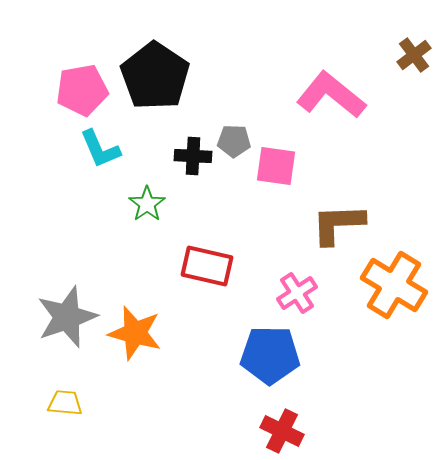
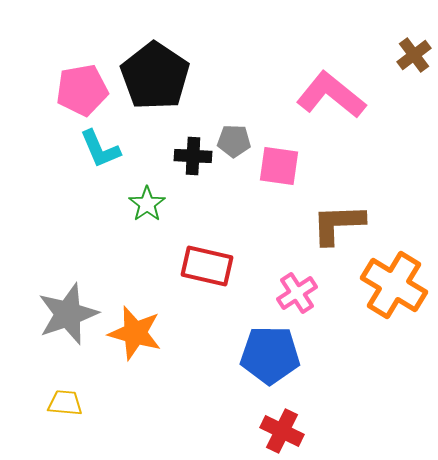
pink square: moved 3 px right
gray star: moved 1 px right, 3 px up
